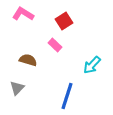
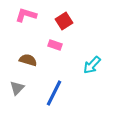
pink L-shape: moved 3 px right, 1 px down; rotated 15 degrees counterclockwise
pink rectangle: rotated 24 degrees counterclockwise
blue line: moved 13 px left, 3 px up; rotated 8 degrees clockwise
